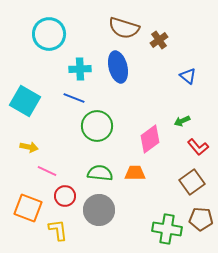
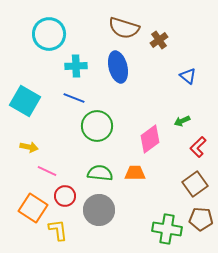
cyan cross: moved 4 px left, 3 px up
red L-shape: rotated 85 degrees clockwise
brown square: moved 3 px right, 2 px down
orange square: moved 5 px right; rotated 12 degrees clockwise
